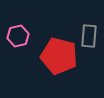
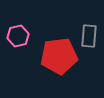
red pentagon: rotated 21 degrees counterclockwise
